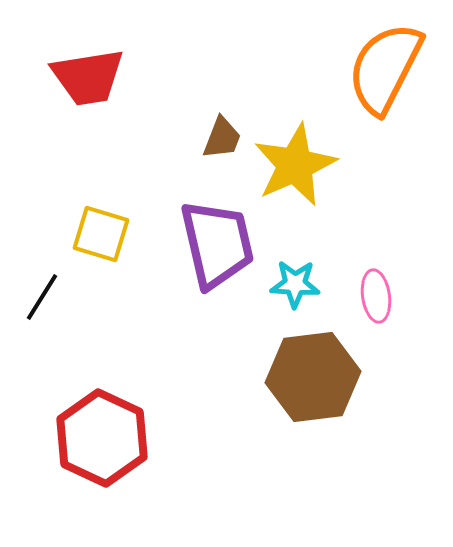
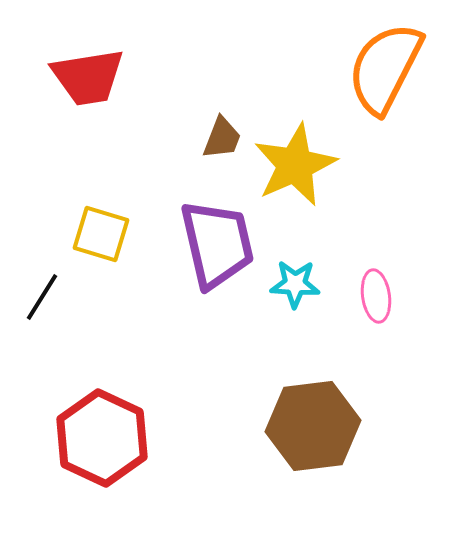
brown hexagon: moved 49 px down
